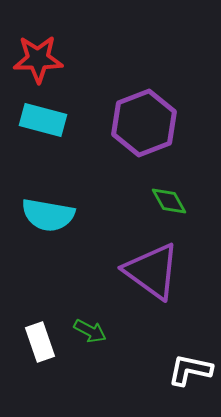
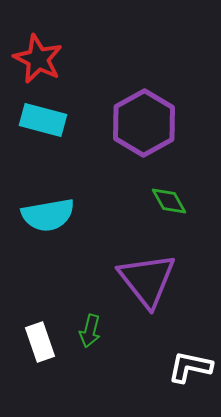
red star: rotated 27 degrees clockwise
purple hexagon: rotated 8 degrees counterclockwise
cyan semicircle: rotated 20 degrees counterclockwise
purple triangle: moved 5 px left, 9 px down; rotated 16 degrees clockwise
green arrow: rotated 76 degrees clockwise
white L-shape: moved 3 px up
